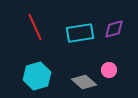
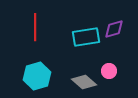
red line: rotated 24 degrees clockwise
cyan rectangle: moved 6 px right, 4 px down
pink circle: moved 1 px down
